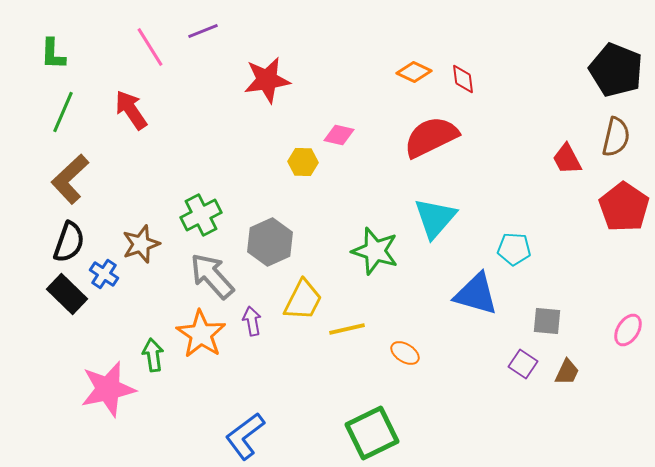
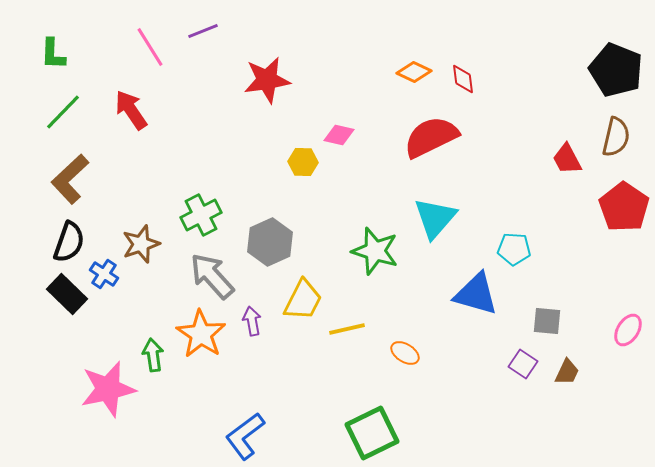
green line: rotated 21 degrees clockwise
